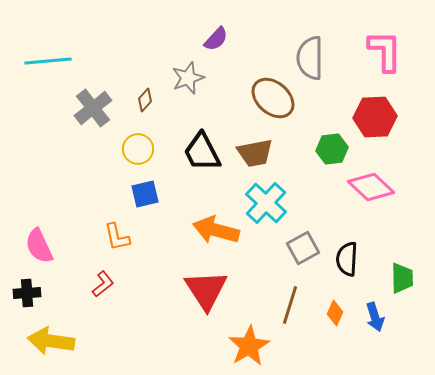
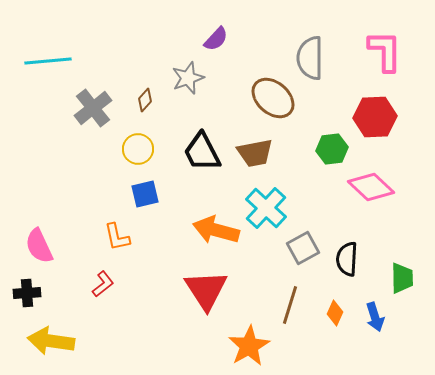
cyan cross: moved 5 px down
